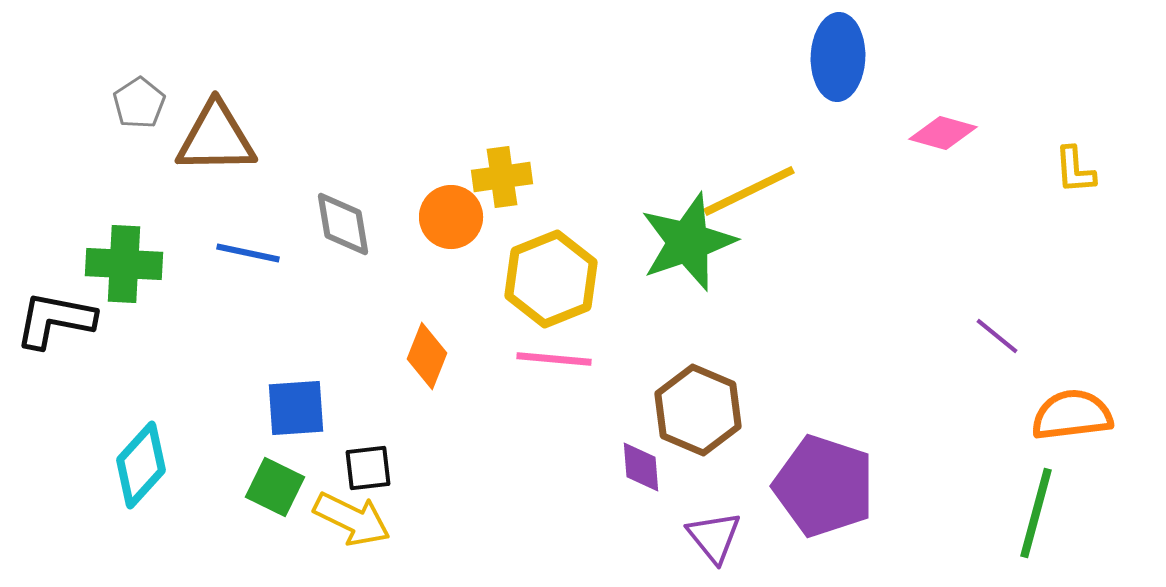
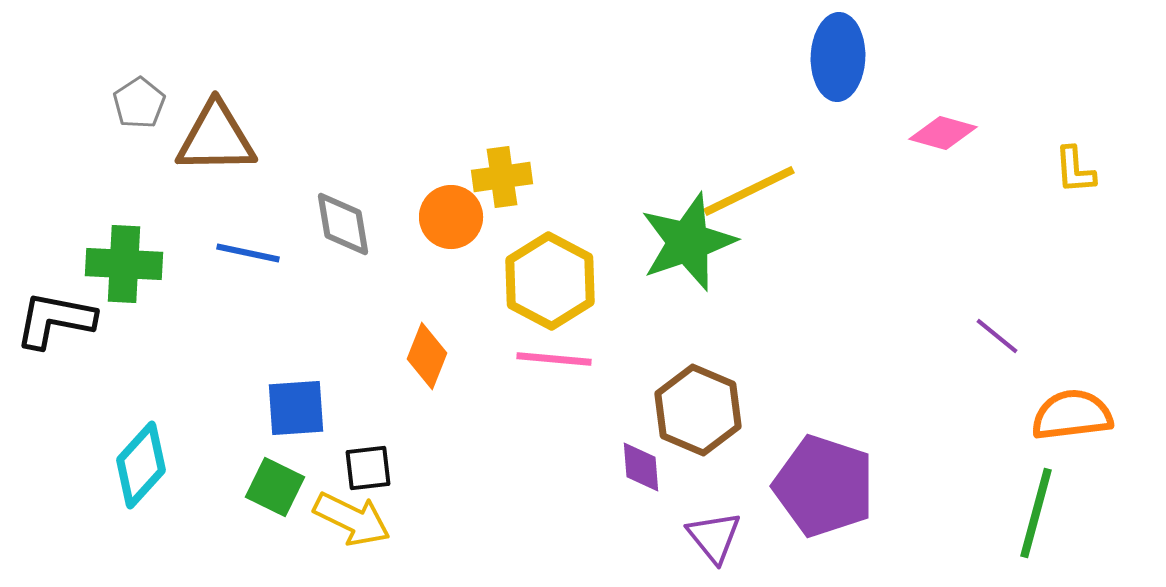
yellow hexagon: moved 1 px left, 2 px down; rotated 10 degrees counterclockwise
